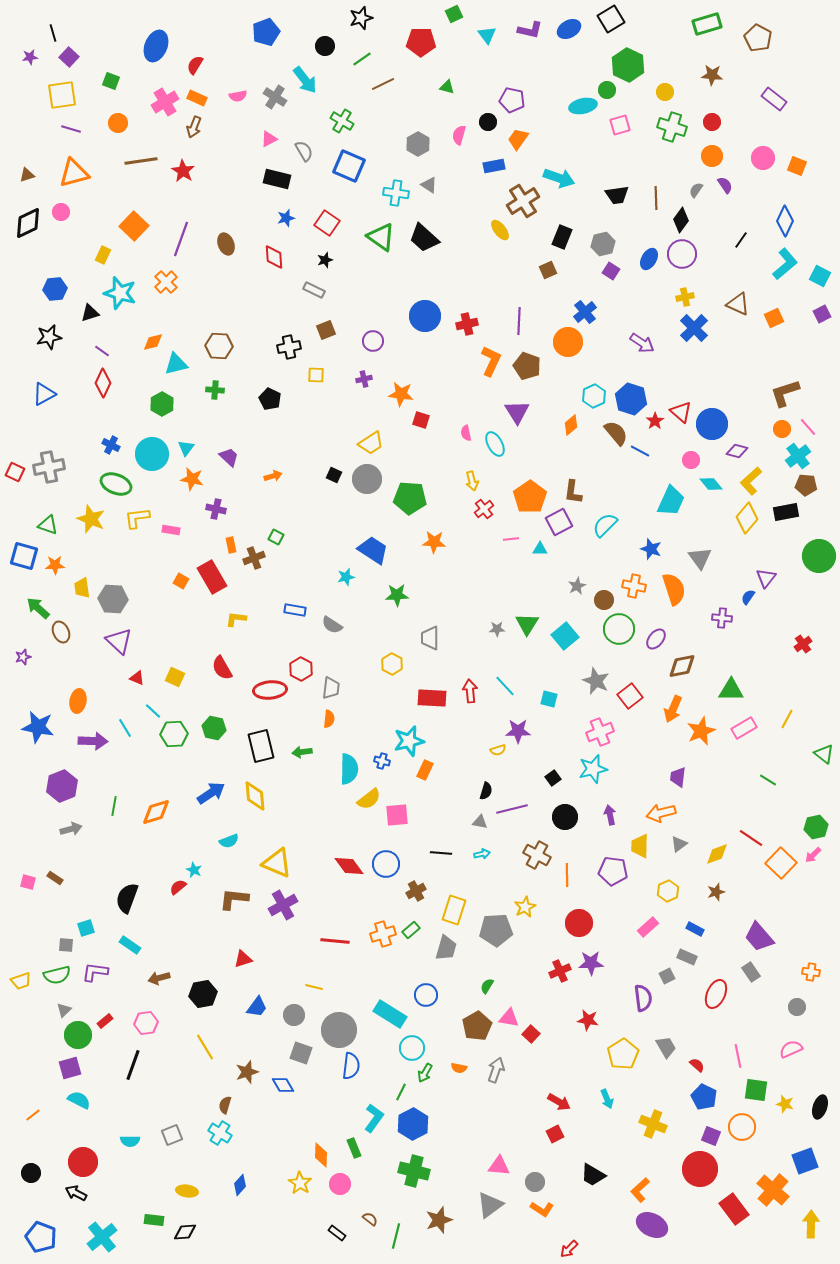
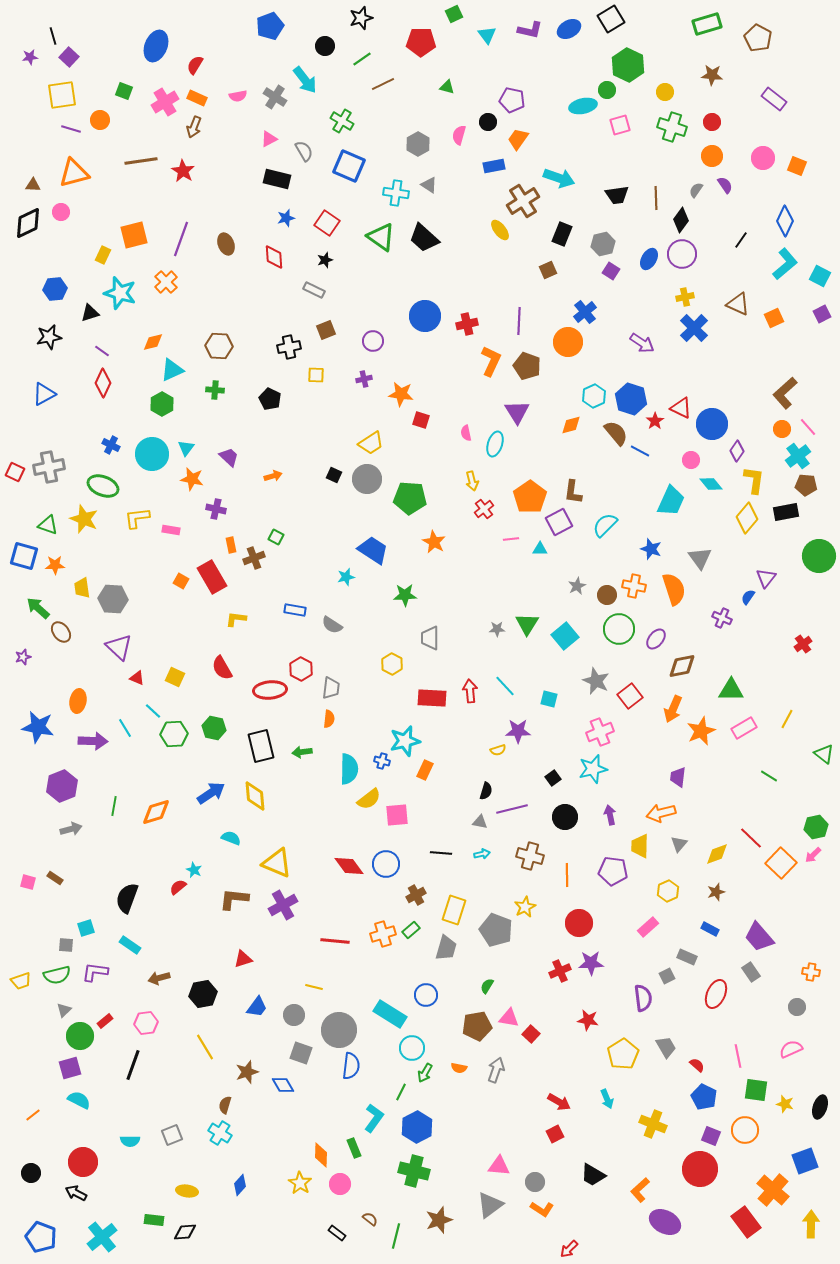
blue pentagon at (266, 32): moved 4 px right, 6 px up
black line at (53, 33): moved 3 px down
green square at (111, 81): moved 13 px right, 10 px down
orange circle at (118, 123): moved 18 px left, 3 px up
brown triangle at (27, 175): moved 6 px right, 10 px down; rotated 21 degrees clockwise
orange square at (134, 226): moved 9 px down; rotated 32 degrees clockwise
black rectangle at (562, 237): moved 3 px up
cyan triangle at (176, 364): moved 4 px left, 6 px down; rotated 10 degrees counterclockwise
brown L-shape at (785, 393): rotated 24 degrees counterclockwise
red triangle at (681, 412): moved 4 px up; rotated 15 degrees counterclockwise
orange diamond at (571, 425): rotated 25 degrees clockwise
cyan ellipse at (495, 444): rotated 45 degrees clockwise
purple diamond at (737, 451): rotated 70 degrees counterclockwise
yellow L-shape at (751, 481): moved 3 px right, 1 px up; rotated 140 degrees clockwise
green ellipse at (116, 484): moved 13 px left, 2 px down
yellow star at (91, 519): moved 7 px left
orange star at (434, 542): rotated 25 degrees clockwise
green star at (397, 595): moved 8 px right
brown circle at (604, 600): moved 3 px right, 5 px up
purple cross at (722, 618): rotated 18 degrees clockwise
brown ellipse at (61, 632): rotated 15 degrees counterclockwise
purple triangle at (119, 641): moved 6 px down
cyan star at (409, 741): moved 4 px left
green line at (768, 780): moved 1 px right, 4 px up
red line at (751, 838): rotated 10 degrees clockwise
cyan semicircle at (229, 841): moved 2 px right, 3 px up; rotated 138 degrees counterclockwise
gray triangle at (679, 844): rotated 12 degrees counterclockwise
brown cross at (537, 855): moved 7 px left, 1 px down; rotated 12 degrees counterclockwise
brown cross at (416, 891): moved 4 px down
blue rectangle at (695, 929): moved 15 px right
gray pentagon at (496, 930): rotated 24 degrees clockwise
brown pentagon at (477, 1026): rotated 20 degrees clockwise
green circle at (78, 1035): moved 2 px right, 1 px down
blue hexagon at (413, 1124): moved 4 px right, 3 px down
orange circle at (742, 1127): moved 3 px right, 3 px down
red rectangle at (734, 1209): moved 12 px right, 13 px down
purple ellipse at (652, 1225): moved 13 px right, 3 px up
